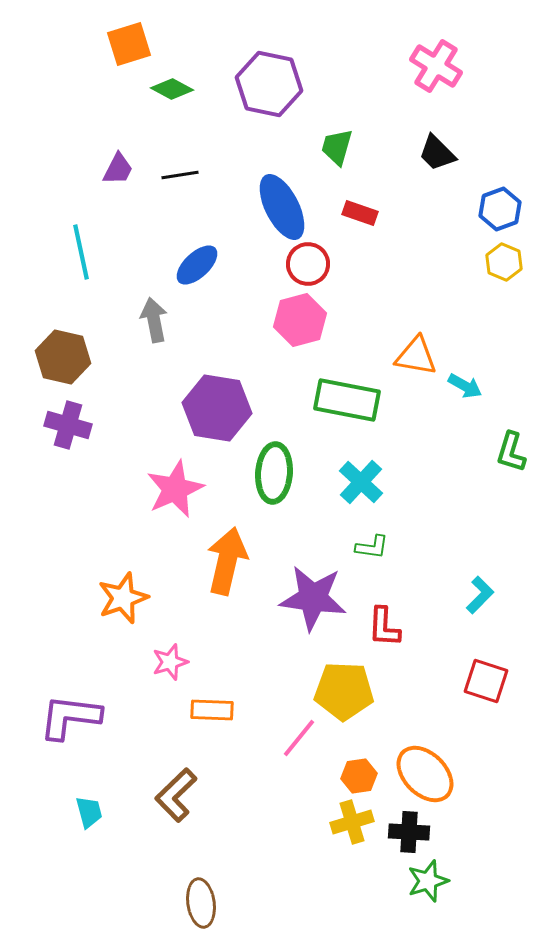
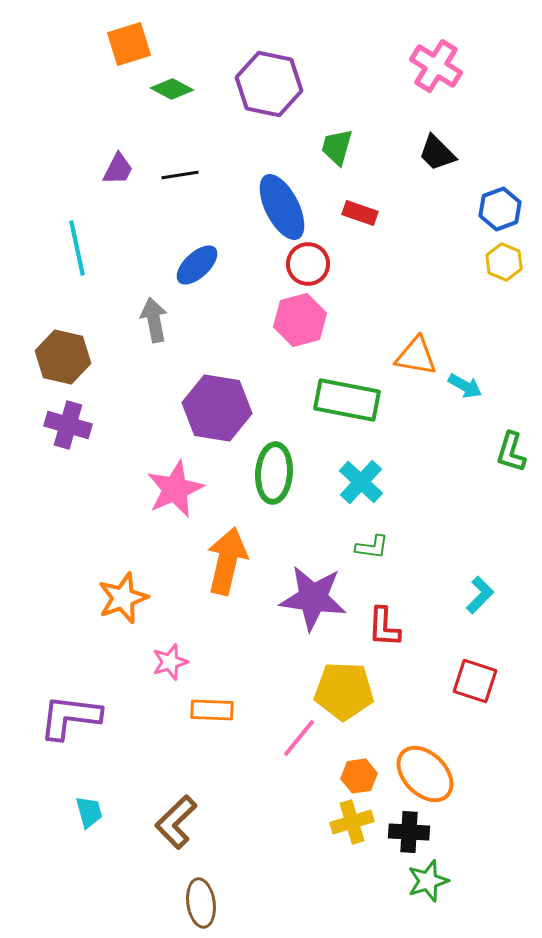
cyan line at (81, 252): moved 4 px left, 4 px up
red square at (486, 681): moved 11 px left
brown L-shape at (176, 795): moved 27 px down
